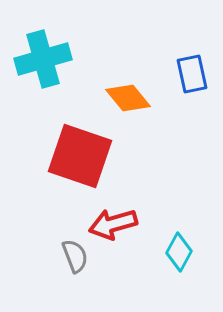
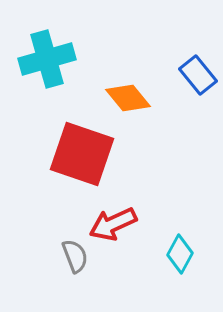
cyan cross: moved 4 px right
blue rectangle: moved 6 px right, 1 px down; rotated 27 degrees counterclockwise
red square: moved 2 px right, 2 px up
red arrow: rotated 9 degrees counterclockwise
cyan diamond: moved 1 px right, 2 px down
